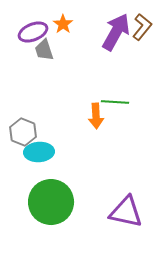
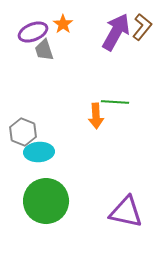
green circle: moved 5 px left, 1 px up
